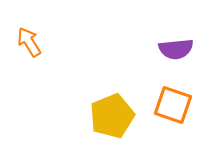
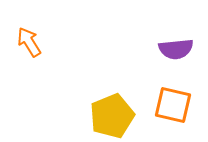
orange square: rotated 6 degrees counterclockwise
